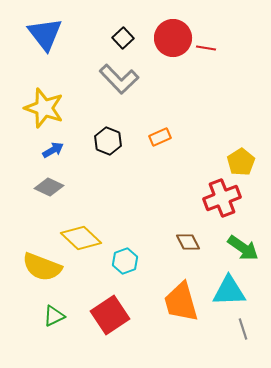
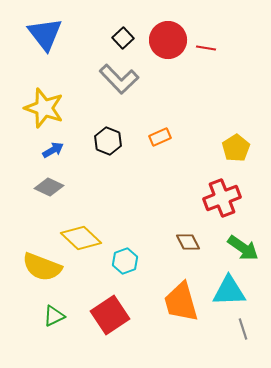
red circle: moved 5 px left, 2 px down
yellow pentagon: moved 5 px left, 14 px up
